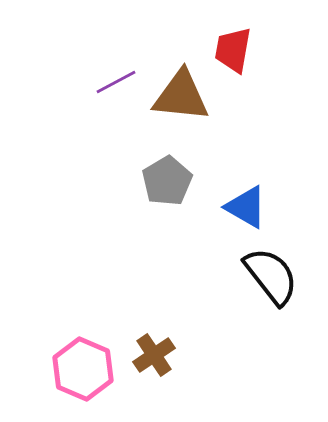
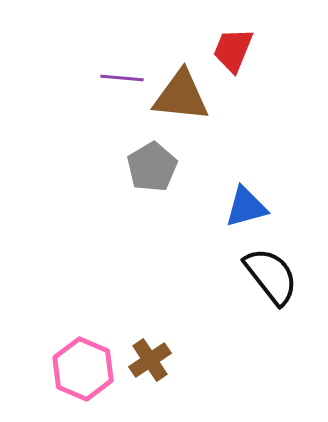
red trapezoid: rotated 12 degrees clockwise
purple line: moved 6 px right, 4 px up; rotated 33 degrees clockwise
gray pentagon: moved 15 px left, 14 px up
blue triangle: rotated 45 degrees counterclockwise
brown cross: moved 4 px left, 5 px down
